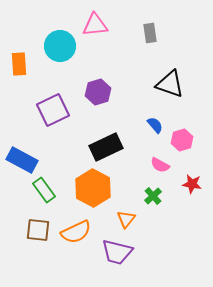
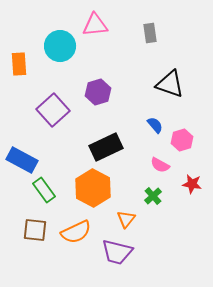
purple square: rotated 16 degrees counterclockwise
brown square: moved 3 px left
